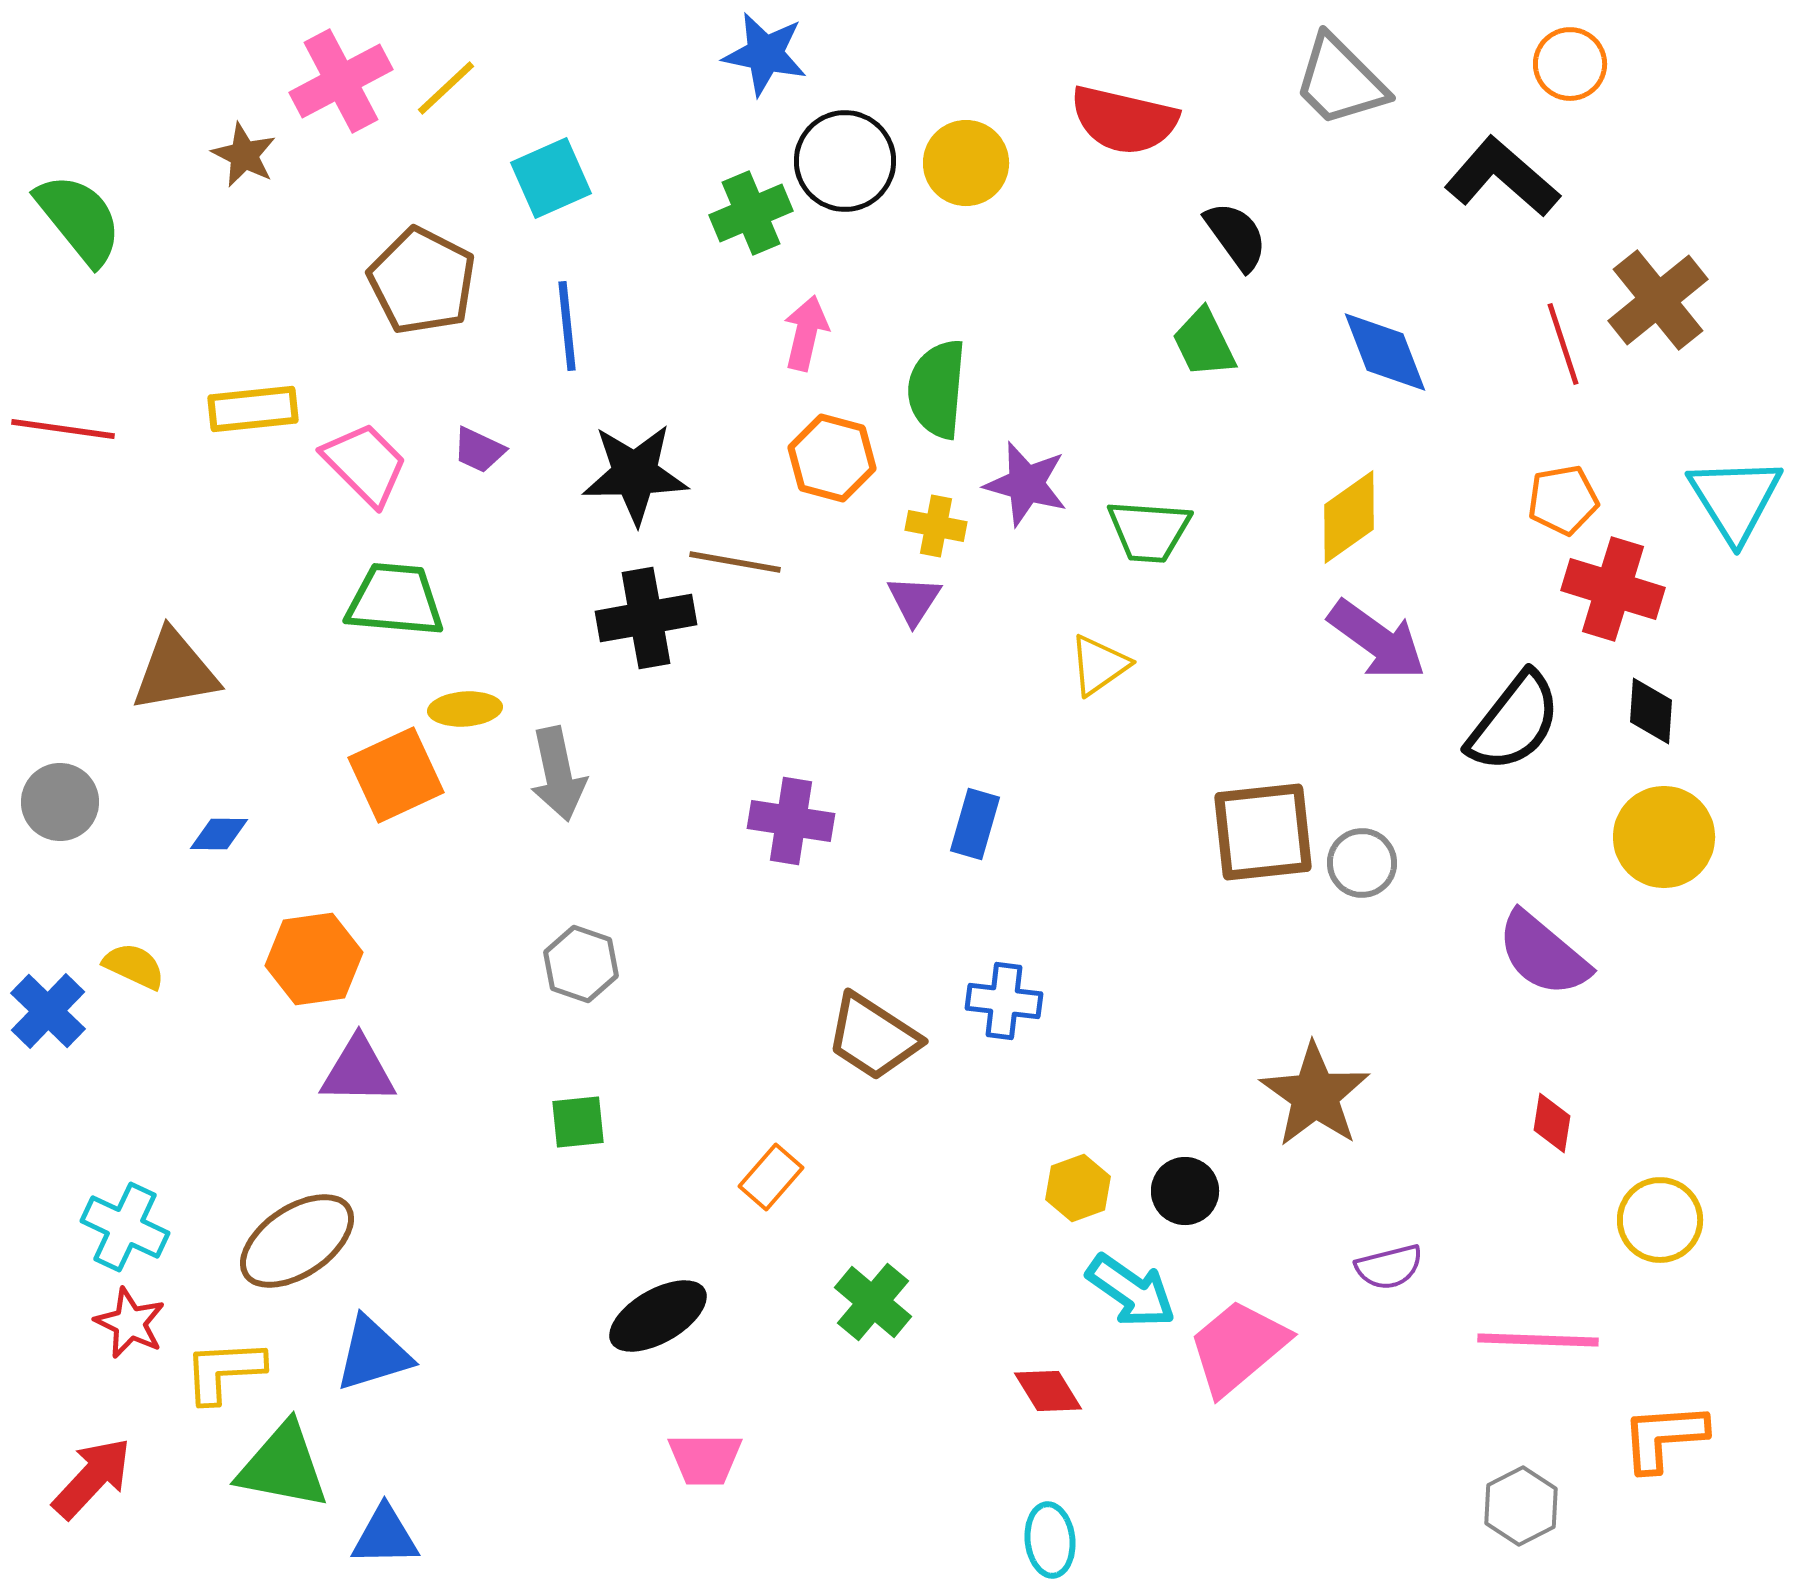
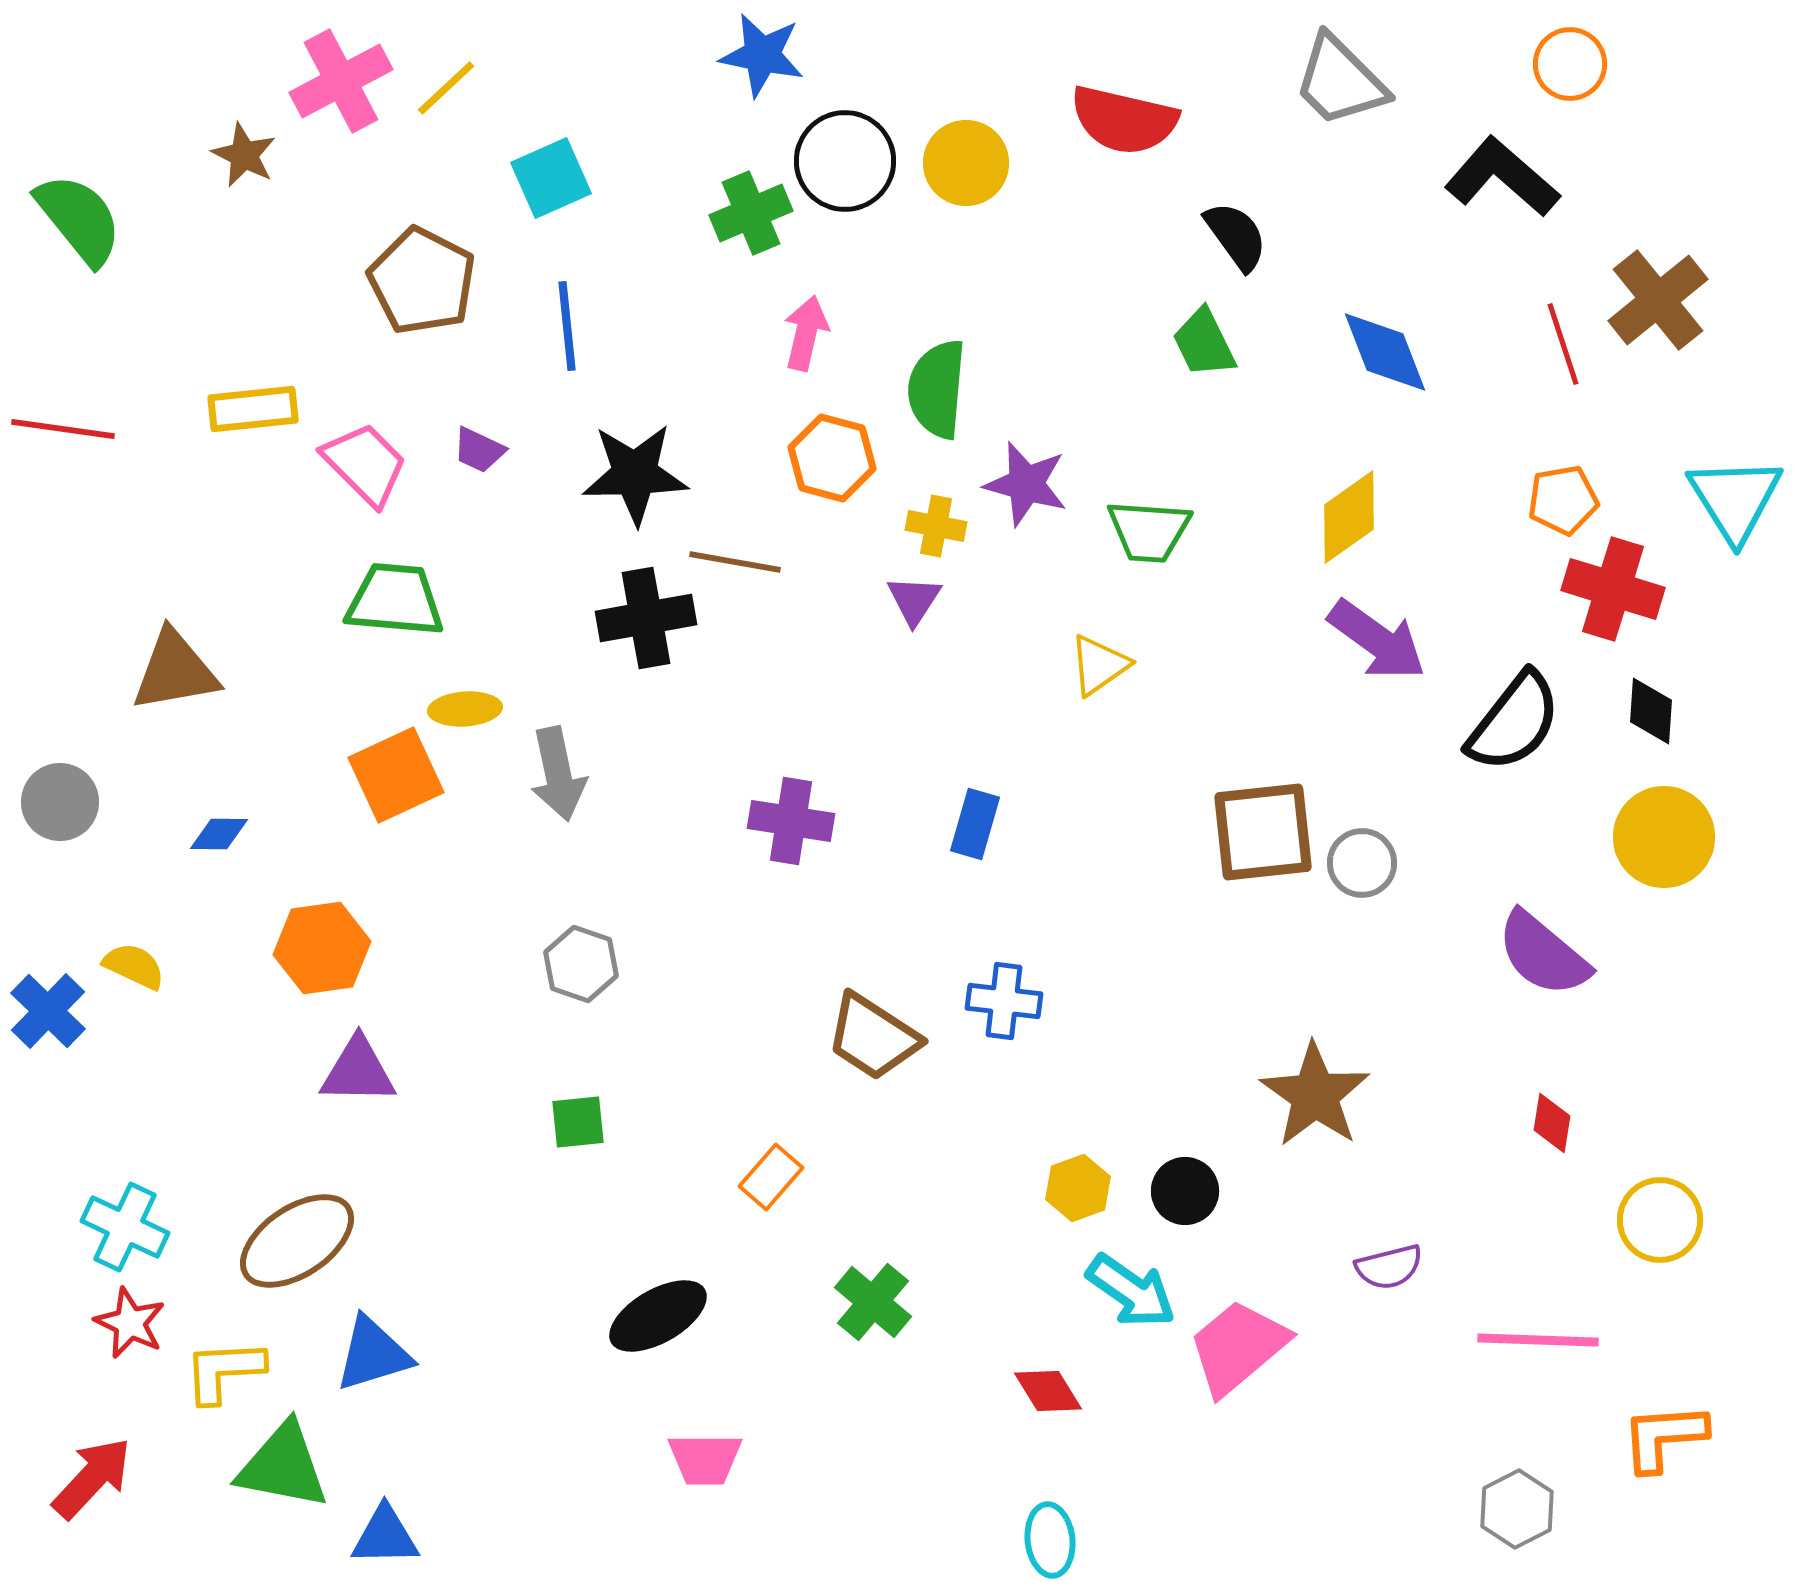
blue star at (765, 54): moved 3 px left, 1 px down
orange hexagon at (314, 959): moved 8 px right, 11 px up
gray hexagon at (1521, 1506): moved 4 px left, 3 px down
